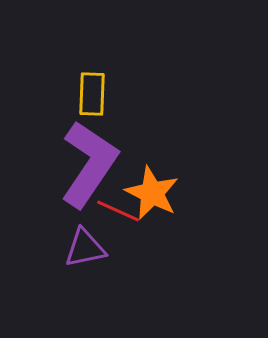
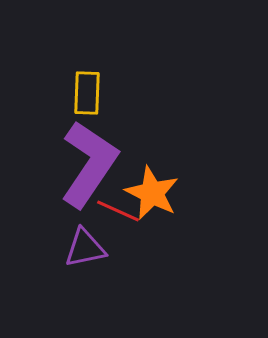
yellow rectangle: moved 5 px left, 1 px up
